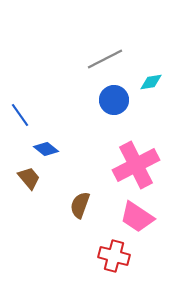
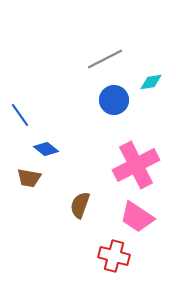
brown trapezoid: rotated 140 degrees clockwise
